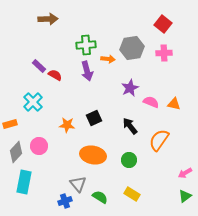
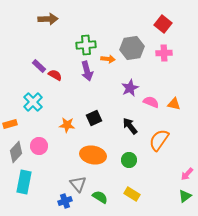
pink arrow: moved 2 px right, 1 px down; rotated 16 degrees counterclockwise
